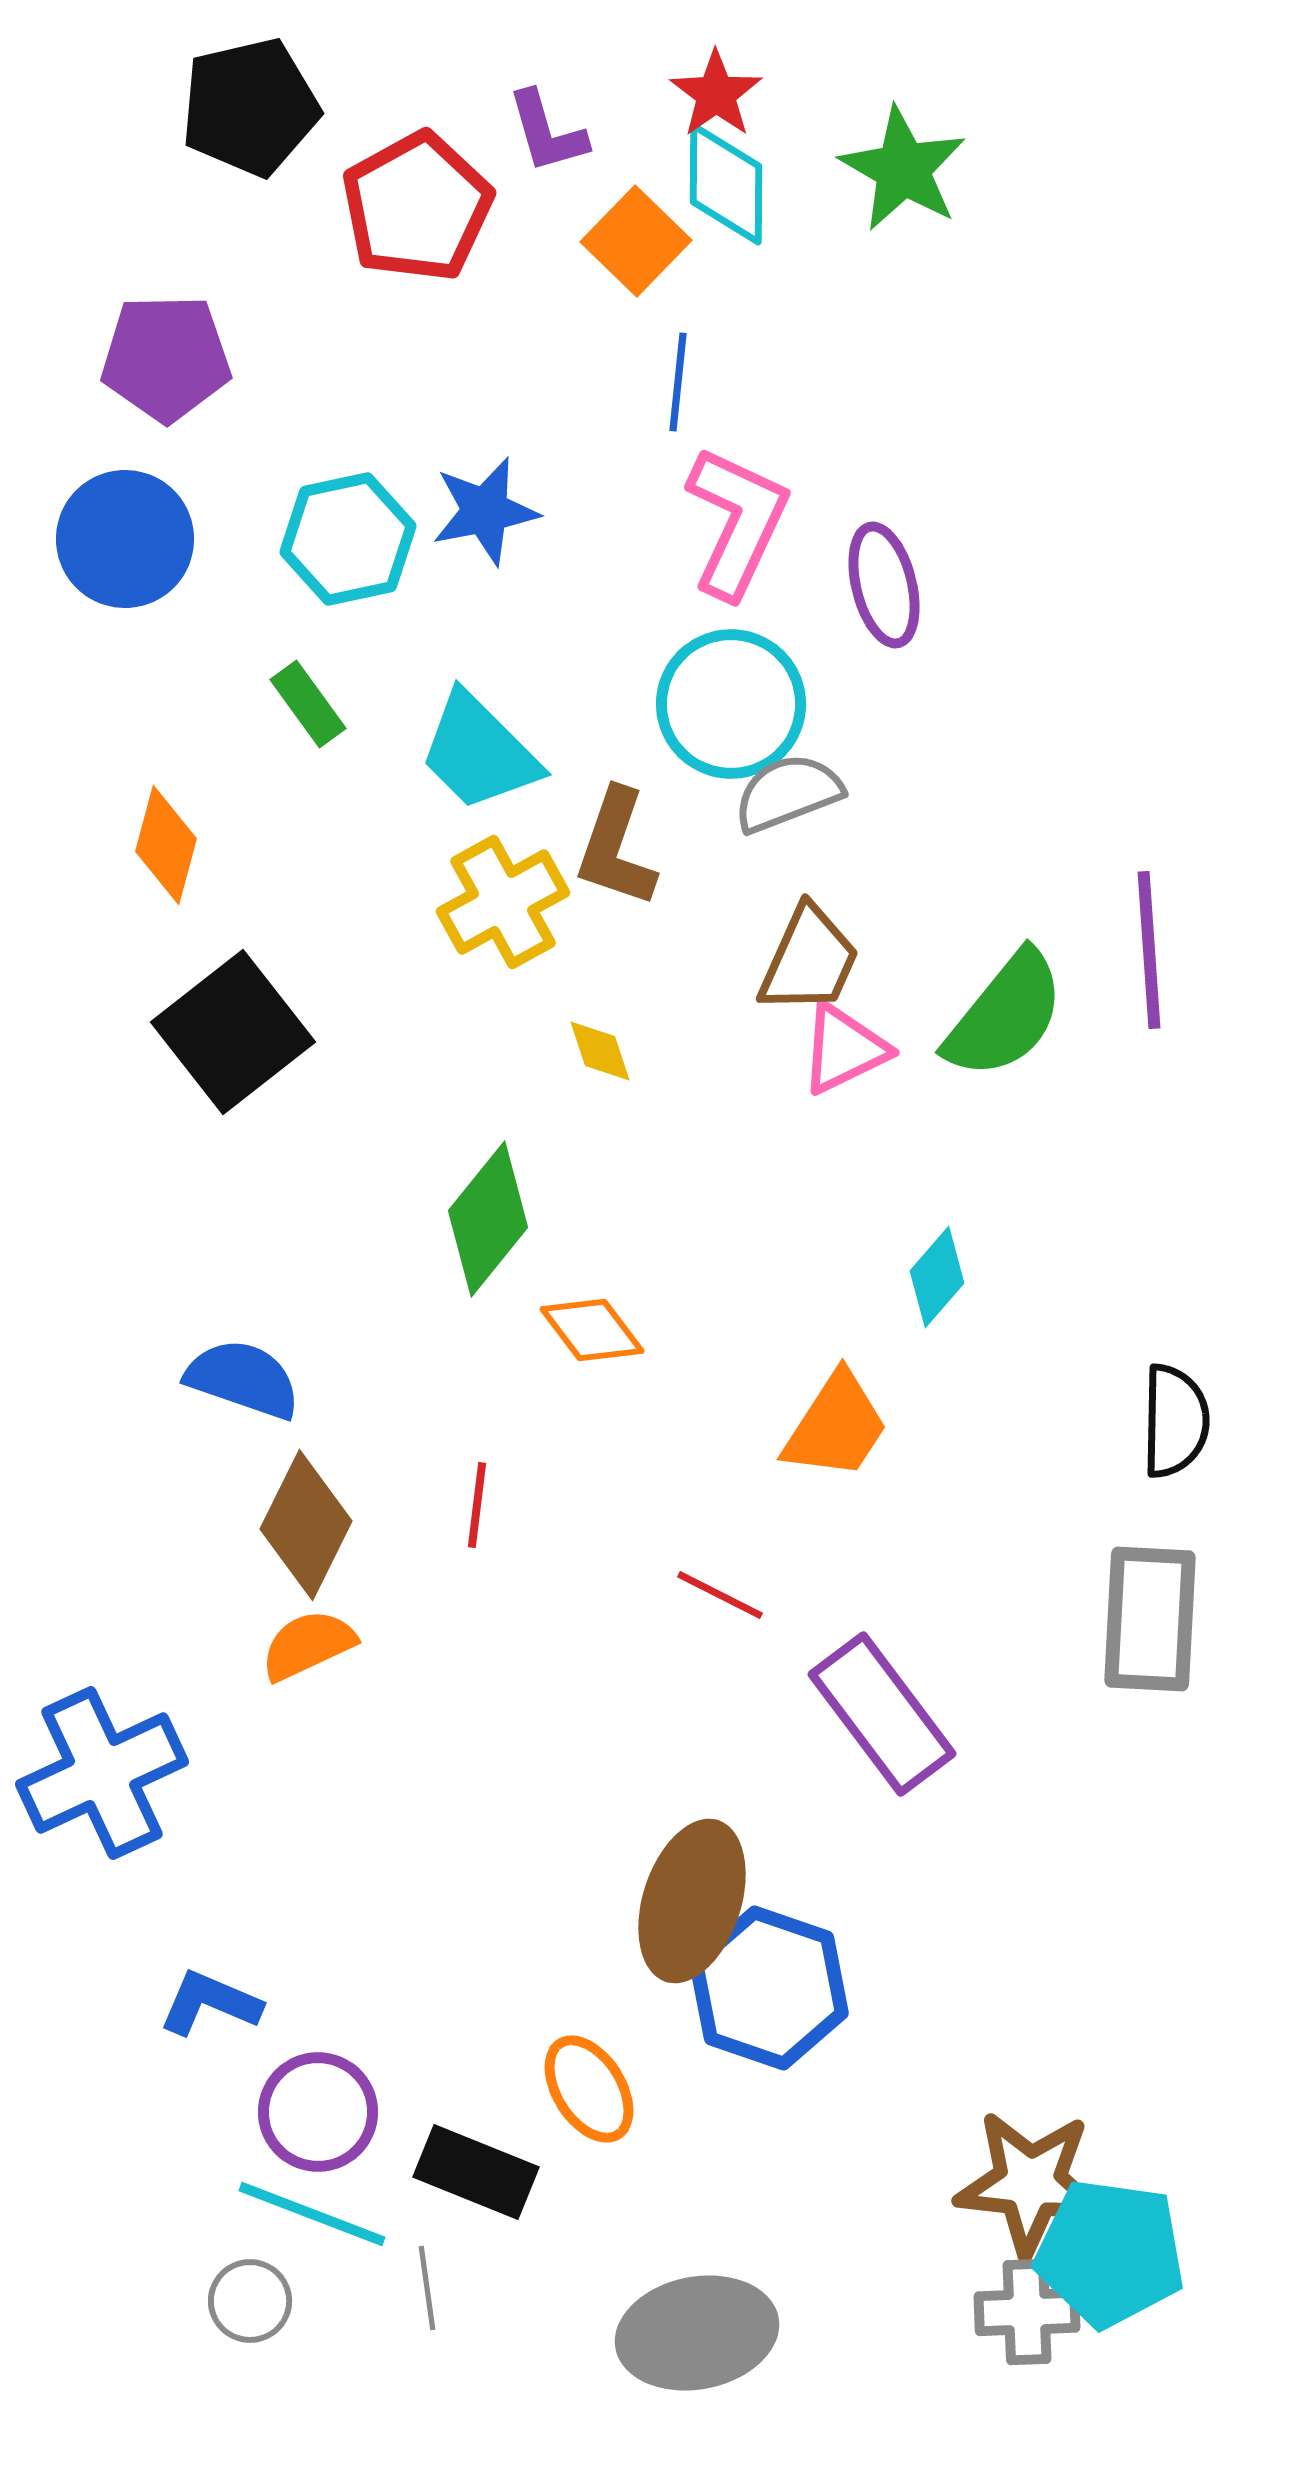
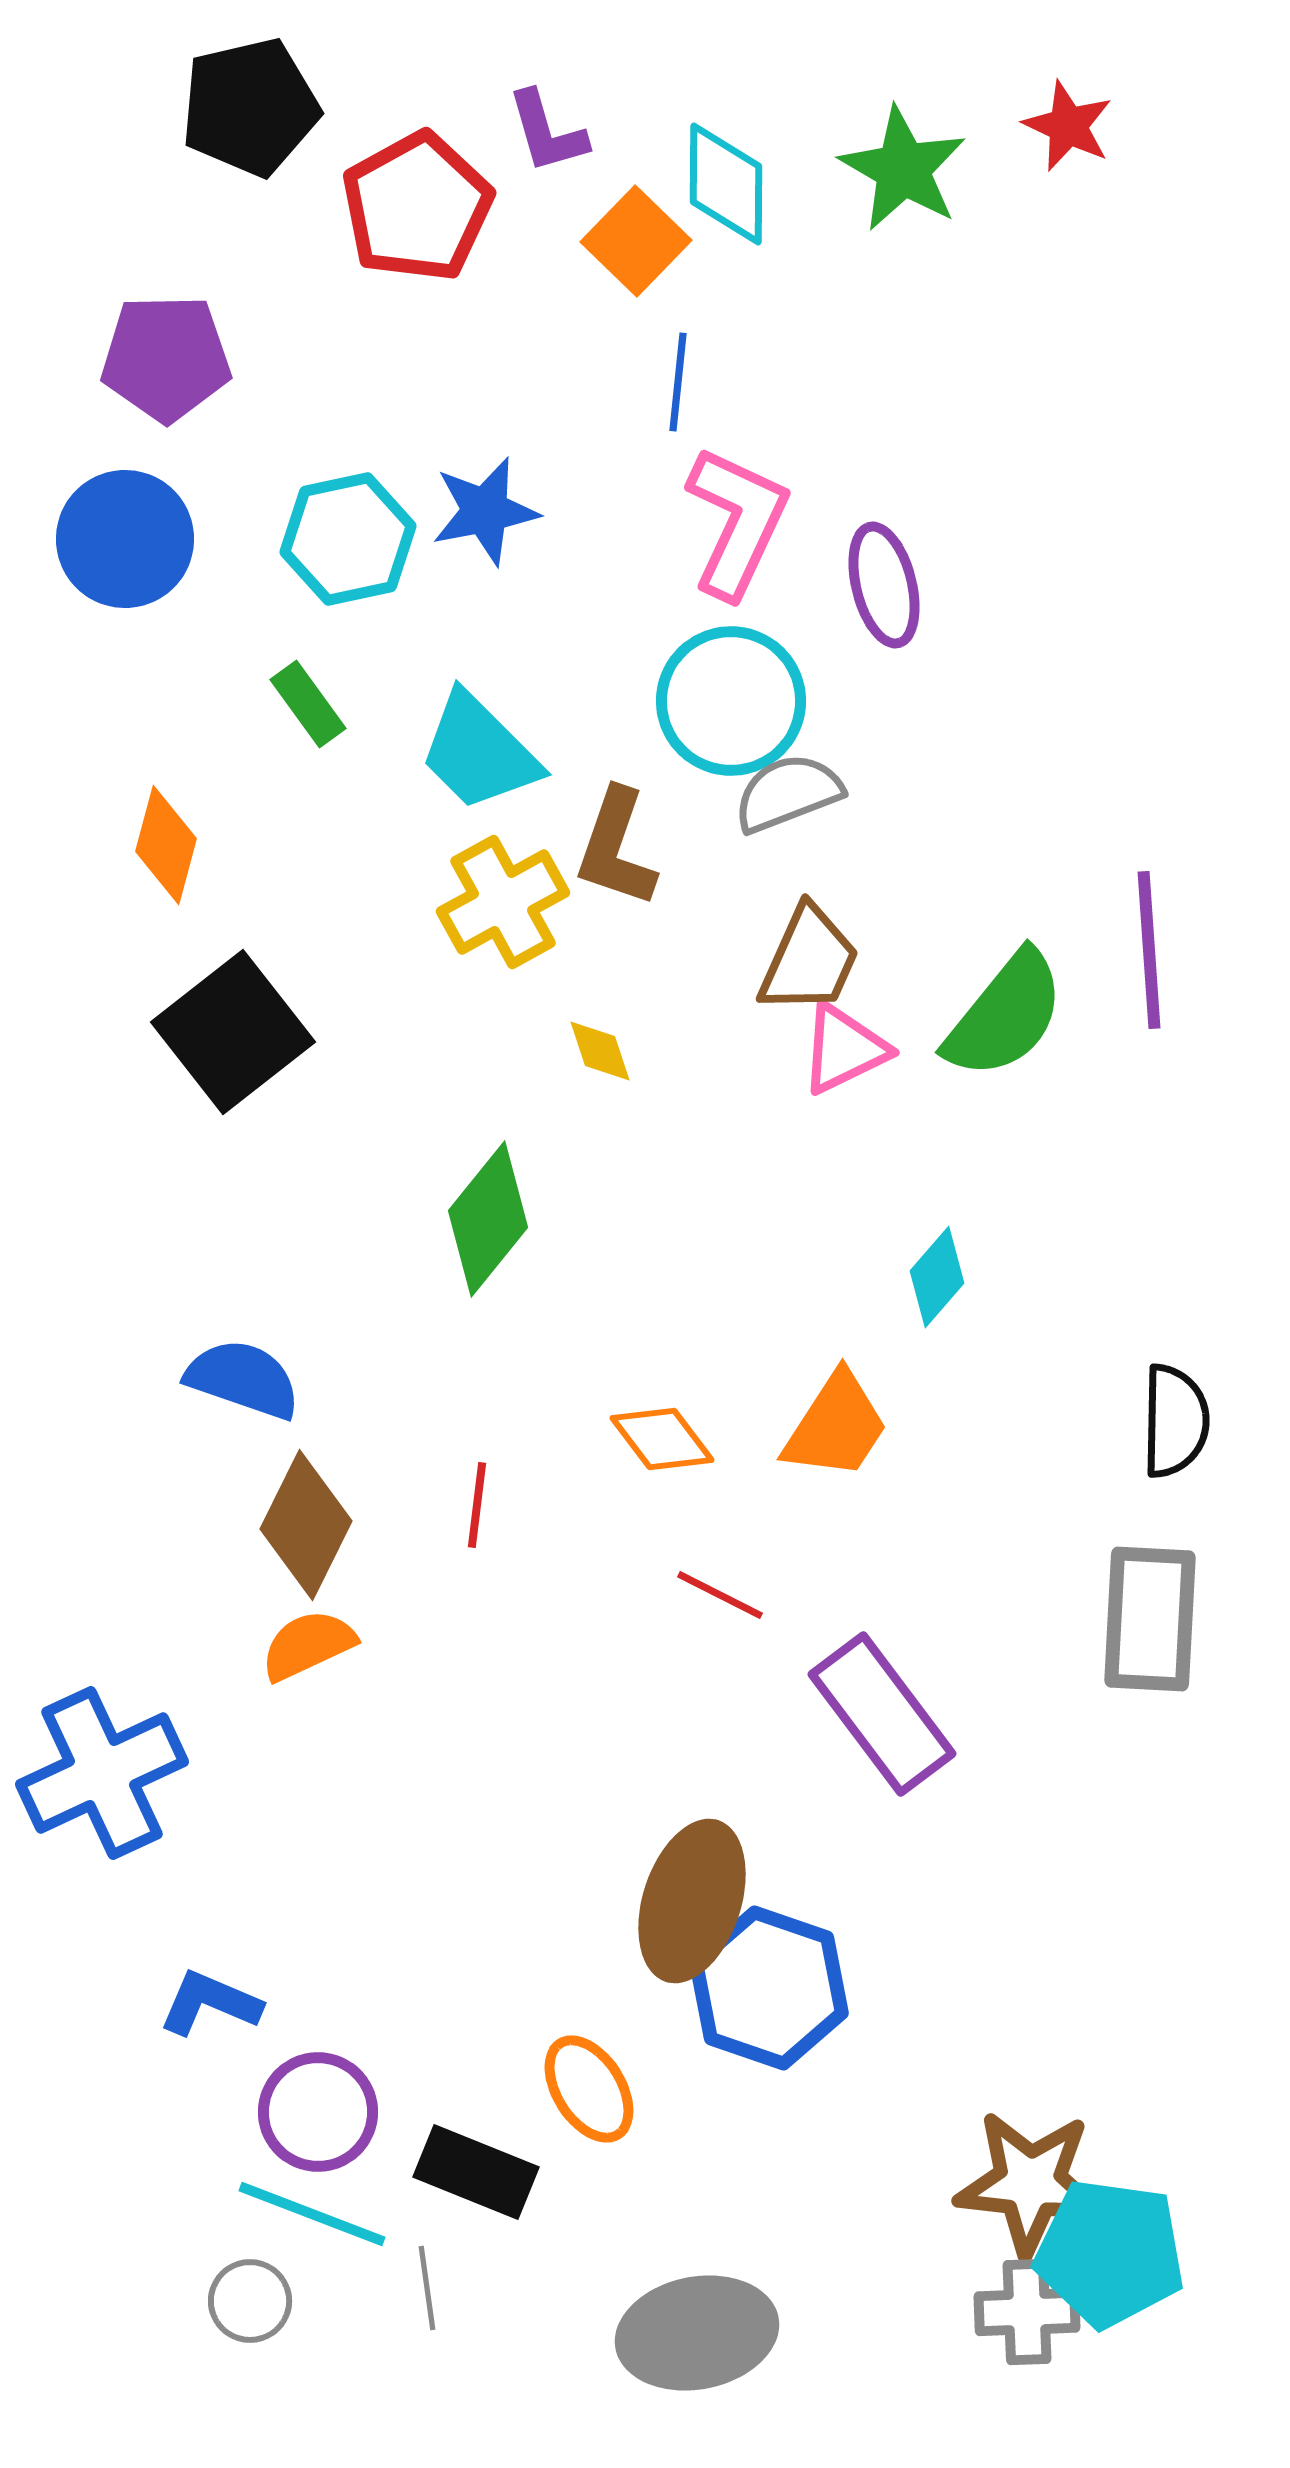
red star at (716, 94): moved 352 px right, 32 px down; rotated 12 degrees counterclockwise
cyan circle at (731, 704): moved 3 px up
orange diamond at (592, 1330): moved 70 px right, 109 px down
